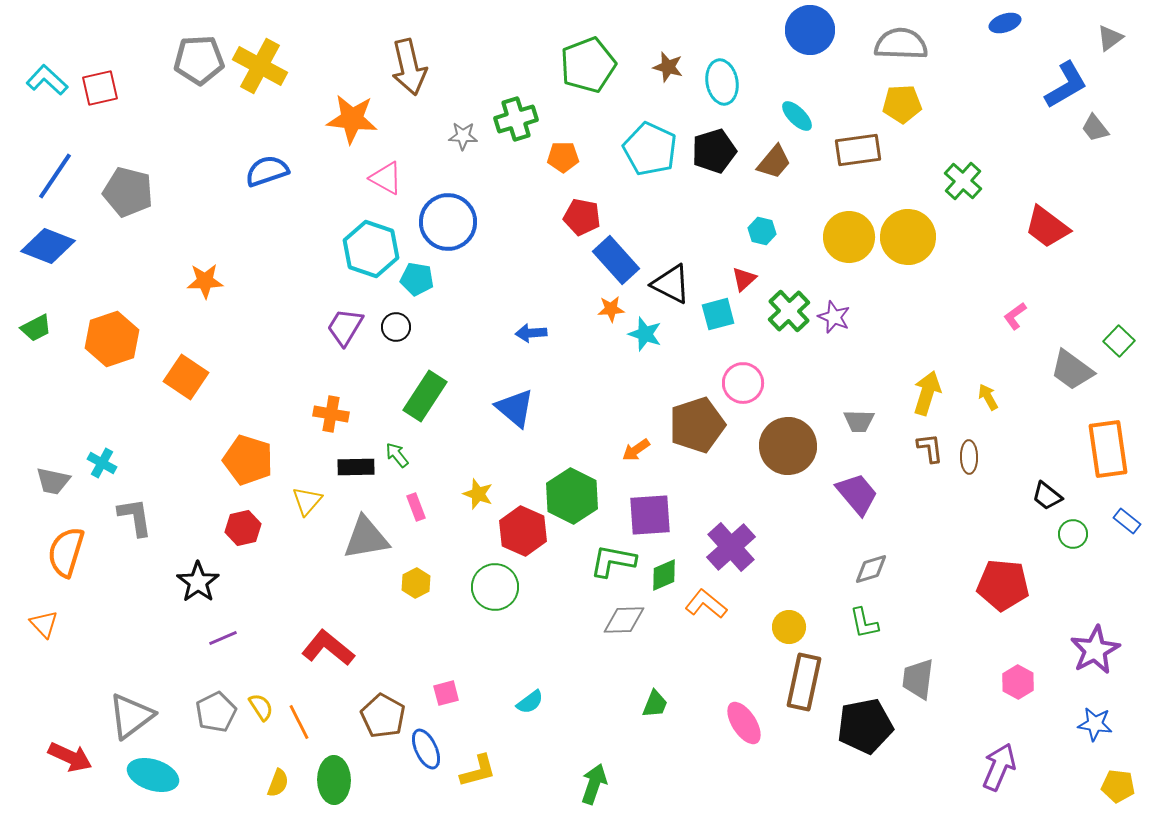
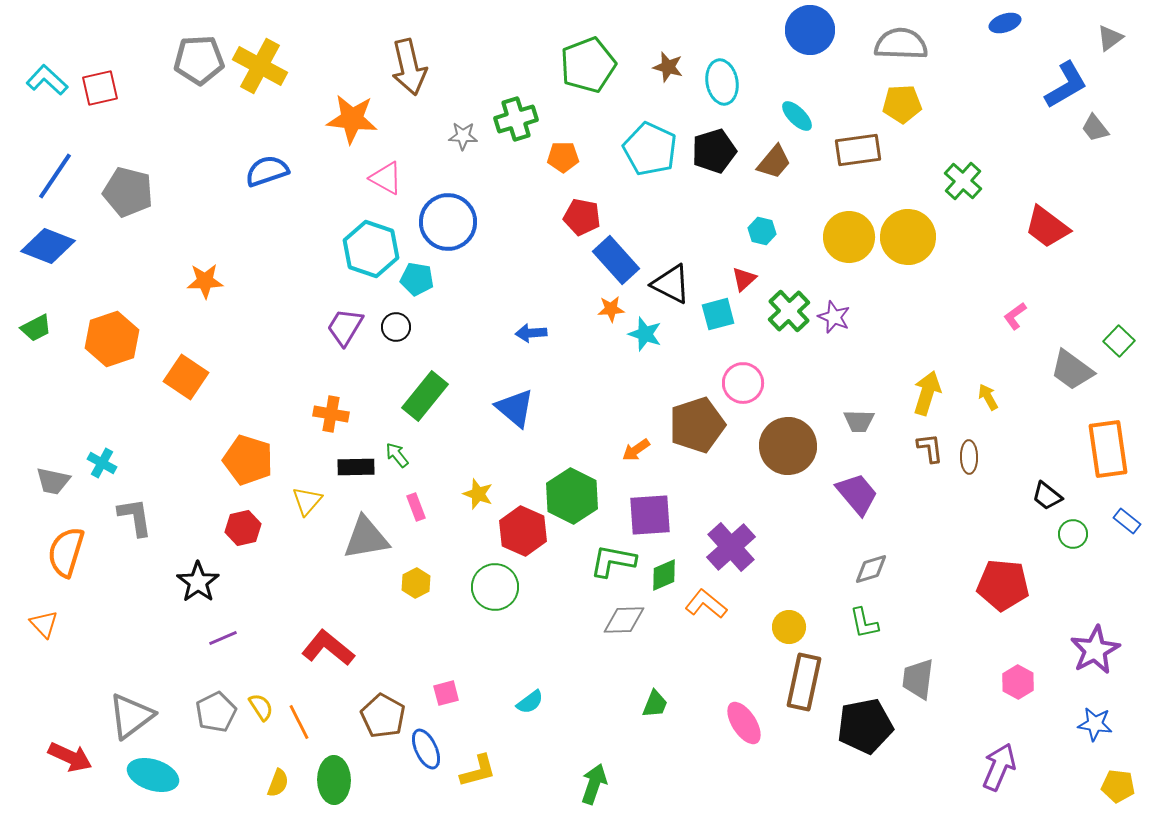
green rectangle at (425, 396): rotated 6 degrees clockwise
